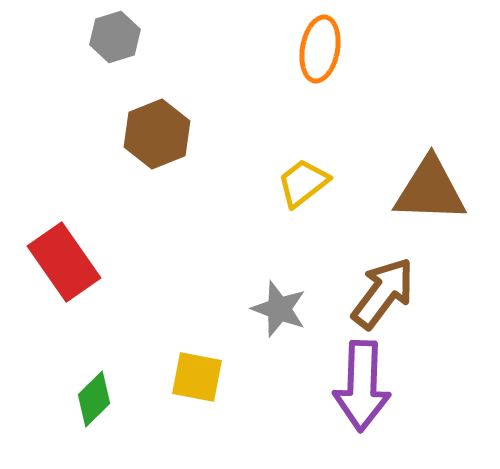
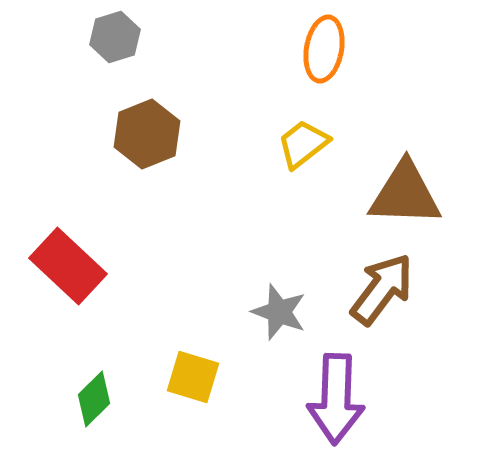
orange ellipse: moved 4 px right
brown hexagon: moved 10 px left
yellow trapezoid: moved 39 px up
brown triangle: moved 25 px left, 4 px down
red rectangle: moved 4 px right, 4 px down; rotated 12 degrees counterclockwise
brown arrow: moved 1 px left, 4 px up
gray star: moved 3 px down
yellow square: moved 4 px left; rotated 6 degrees clockwise
purple arrow: moved 26 px left, 13 px down
